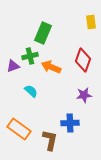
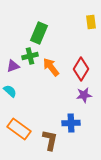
green rectangle: moved 4 px left
red diamond: moved 2 px left, 9 px down; rotated 10 degrees clockwise
orange arrow: rotated 30 degrees clockwise
cyan semicircle: moved 21 px left
blue cross: moved 1 px right
